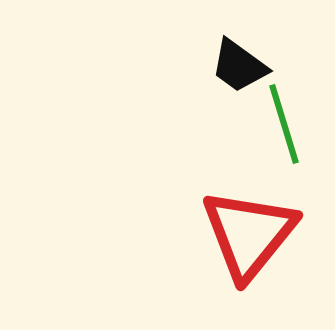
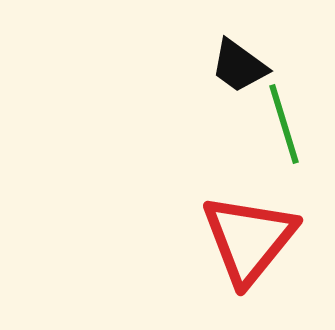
red triangle: moved 5 px down
